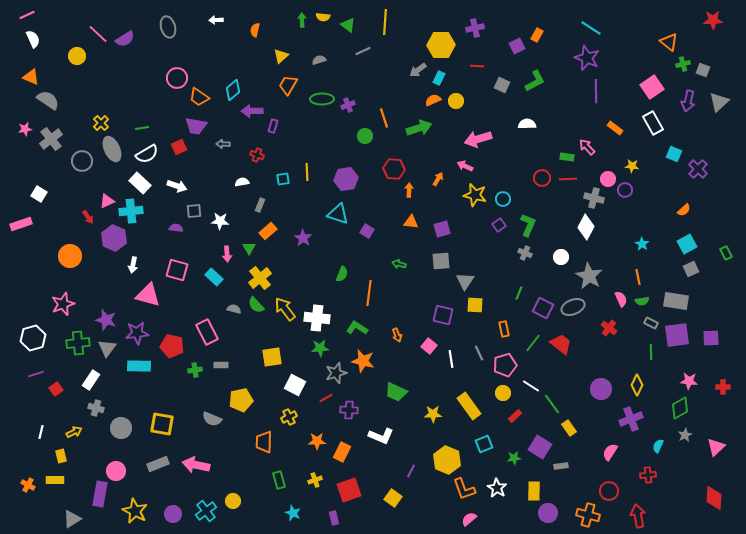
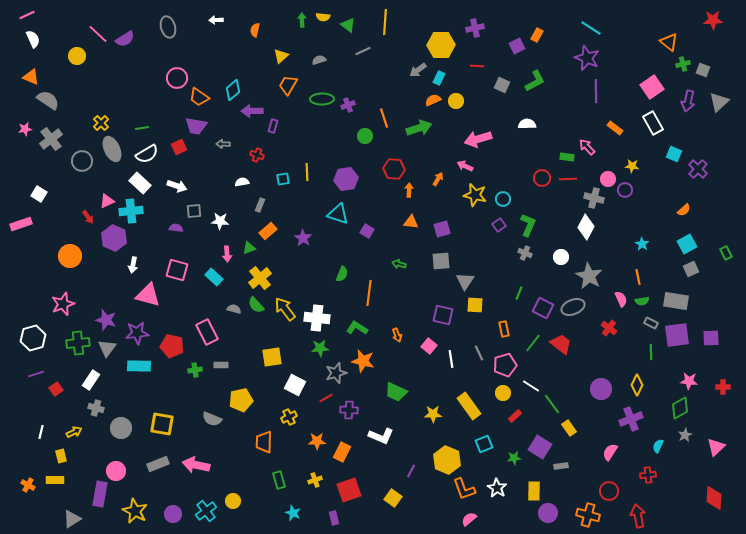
green triangle at (249, 248): rotated 40 degrees clockwise
